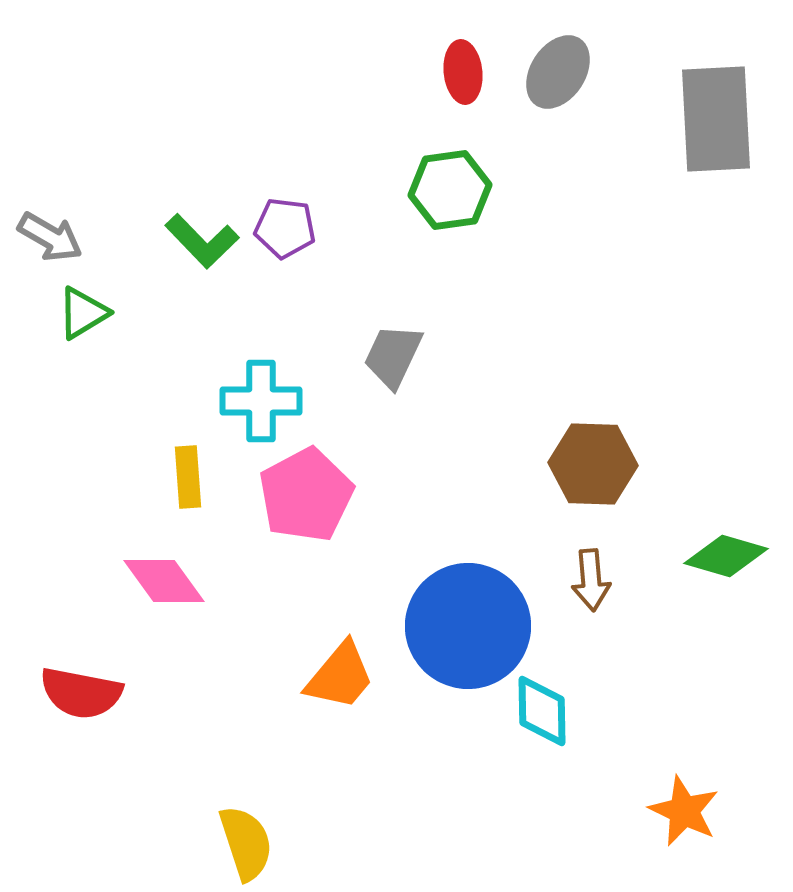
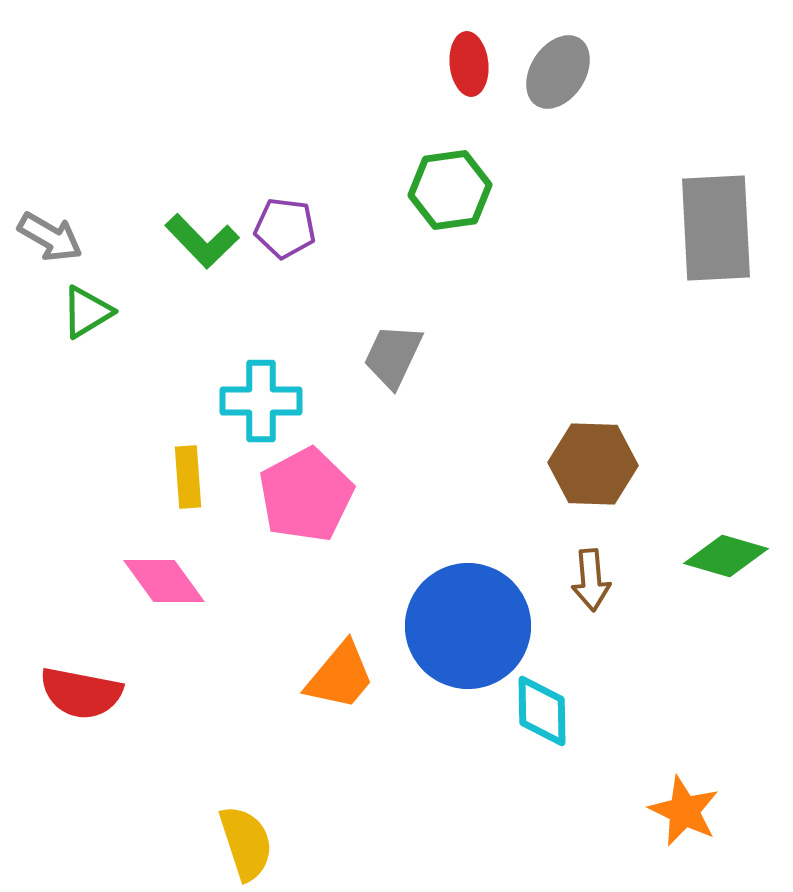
red ellipse: moved 6 px right, 8 px up
gray rectangle: moved 109 px down
green triangle: moved 4 px right, 1 px up
